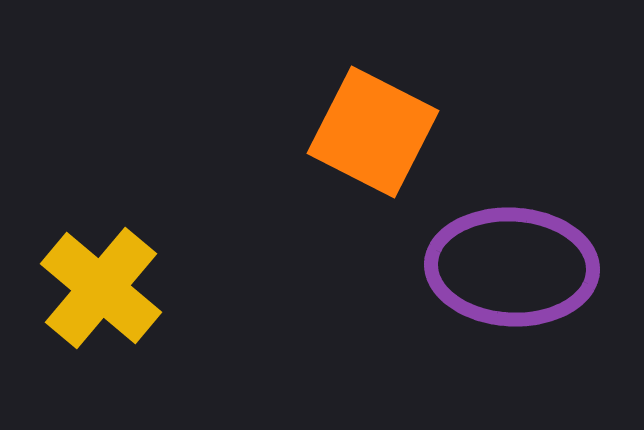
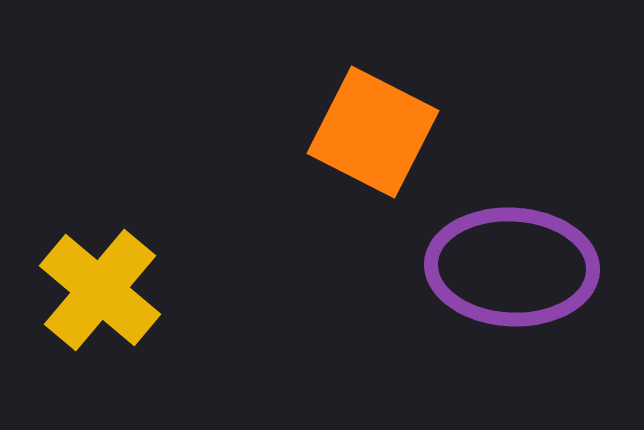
yellow cross: moved 1 px left, 2 px down
